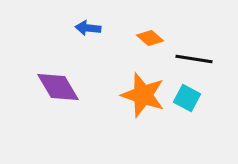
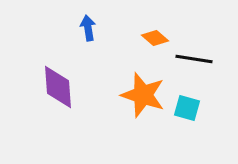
blue arrow: rotated 75 degrees clockwise
orange diamond: moved 5 px right
purple diamond: rotated 27 degrees clockwise
cyan square: moved 10 px down; rotated 12 degrees counterclockwise
